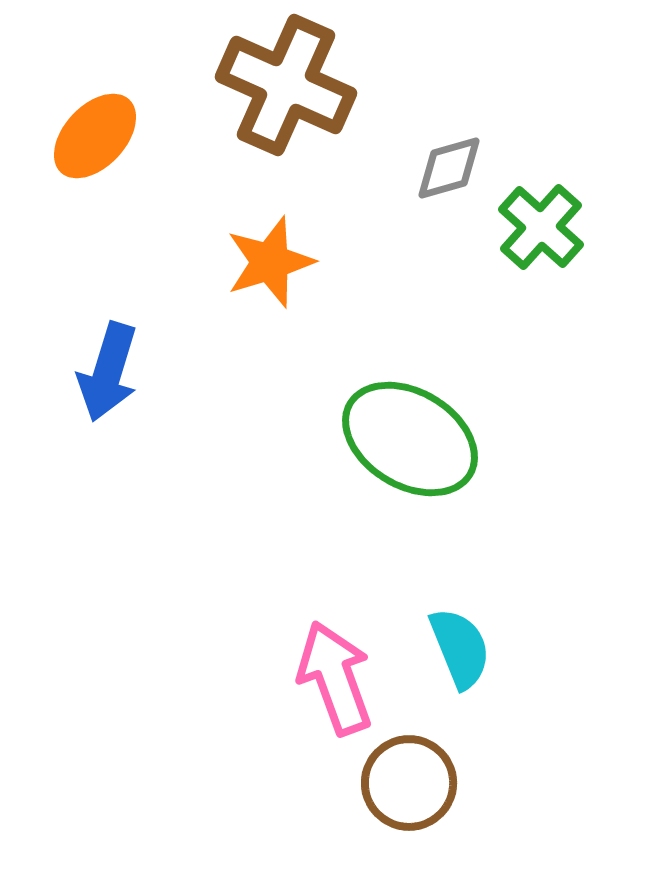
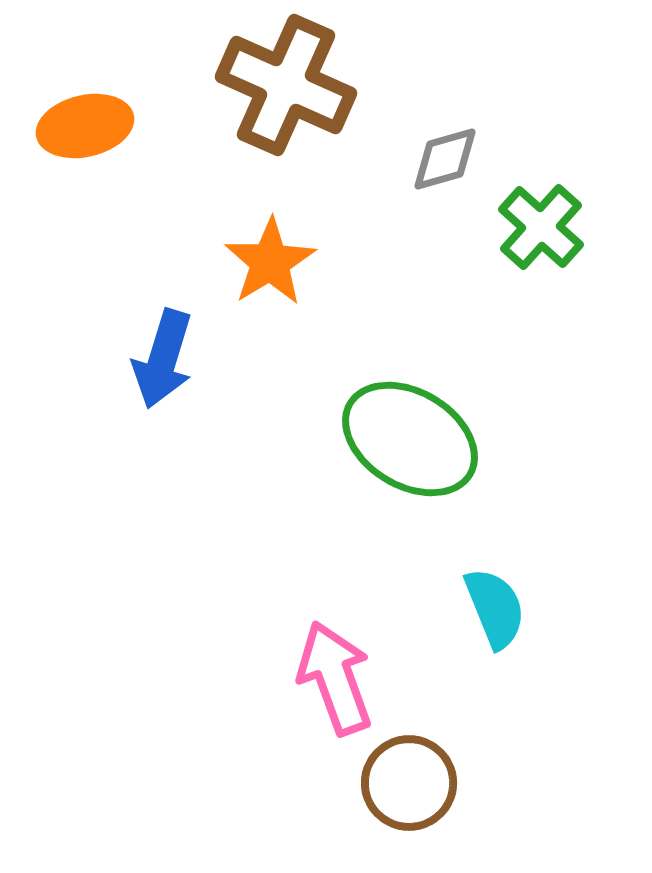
orange ellipse: moved 10 px left, 10 px up; rotated 34 degrees clockwise
gray diamond: moved 4 px left, 9 px up
orange star: rotated 14 degrees counterclockwise
blue arrow: moved 55 px right, 13 px up
cyan semicircle: moved 35 px right, 40 px up
